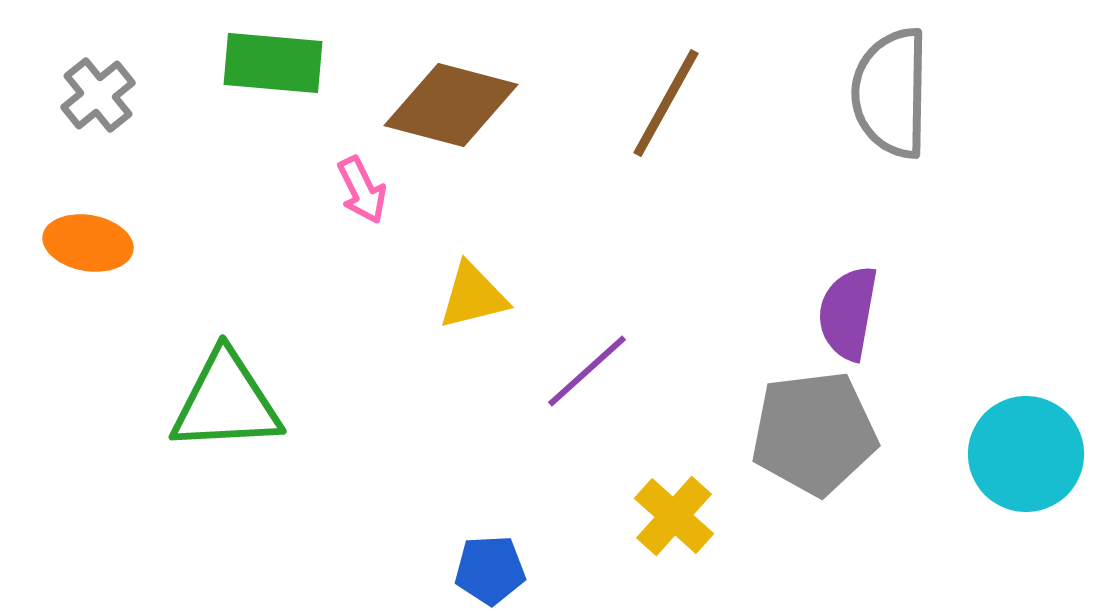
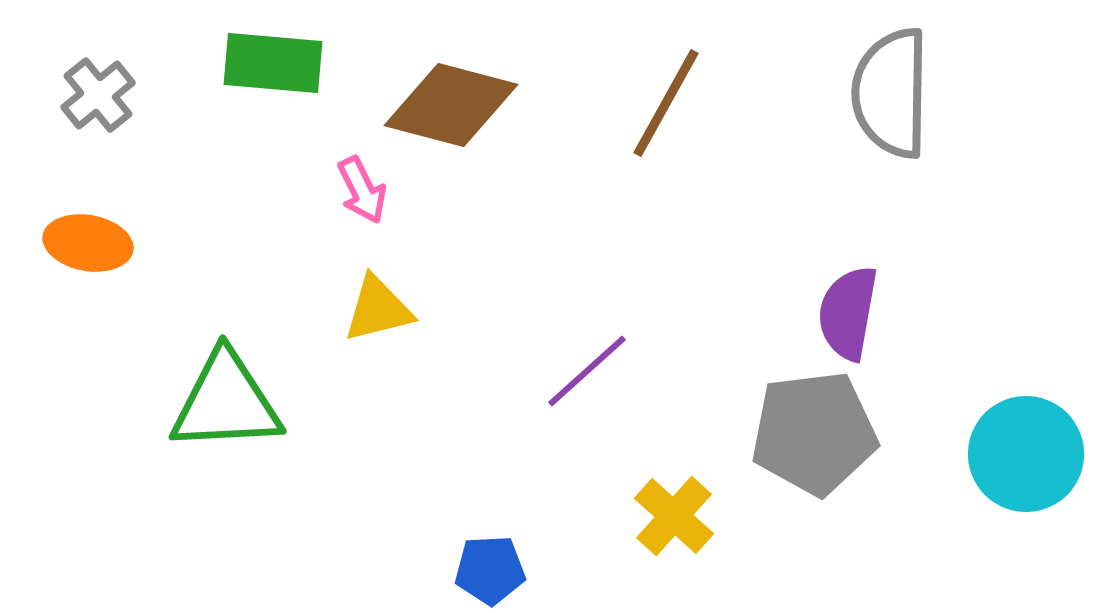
yellow triangle: moved 95 px left, 13 px down
